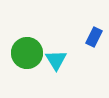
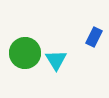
green circle: moved 2 px left
